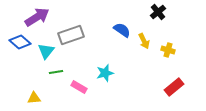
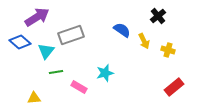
black cross: moved 4 px down
